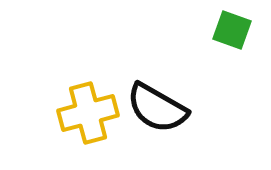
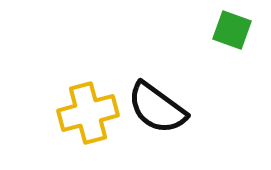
black semicircle: rotated 6 degrees clockwise
